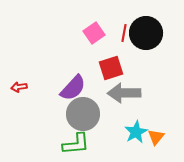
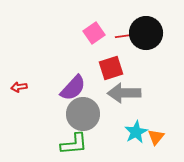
red line: moved 3 px down; rotated 72 degrees clockwise
green L-shape: moved 2 px left
